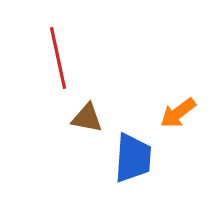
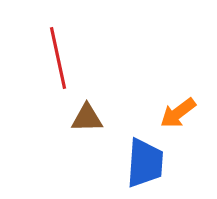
brown triangle: rotated 12 degrees counterclockwise
blue trapezoid: moved 12 px right, 5 px down
